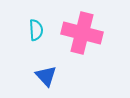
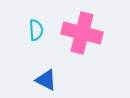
blue triangle: moved 4 px down; rotated 20 degrees counterclockwise
